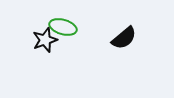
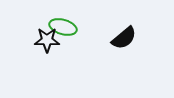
black star: moved 2 px right; rotated 20 degrees clockwise
